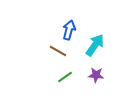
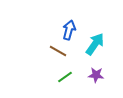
cyan arrow: moved 1 px up
